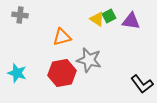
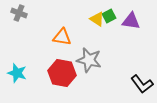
gray cross: moved 1 px left, 2 px up; rotated 14 degrees clockwise
orange triangle: rotated 24 degrees clockwise
red hexagon: rotated 20 degrees clockwise
